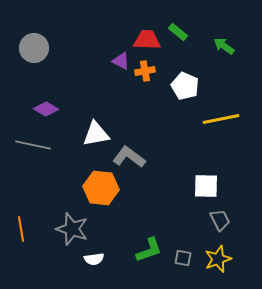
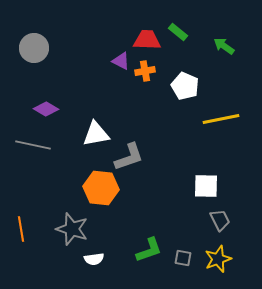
gray L-shape: rotated 124 degrees clockwise
